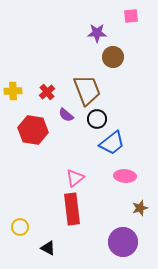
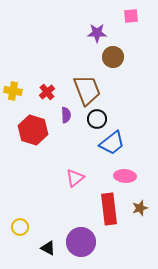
yellow cross: rotated 12 degrees clockwise
purple semicircle: rotated 133 degrees counterclockwise
red hexagon: rotated 8 degrees clockwise
red rectangle: moved 37 px right
purple circle: moved 42 px left
